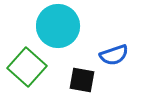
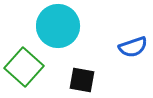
blue semicircle: moved 19 px right, 8 px up
green square: moved 3 px left
